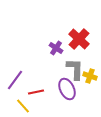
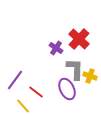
red line: rotated 49 degrees clockwise
